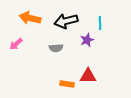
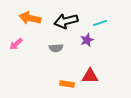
cyan line: rotated 72 degrees clockwise
red triangle: moved 2 px right
